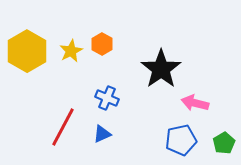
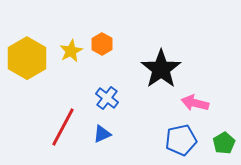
yellow hexagon: moved 7 px down
blue cross: rotated 15 degrees clockwise
